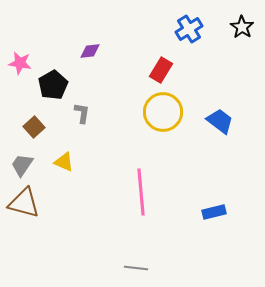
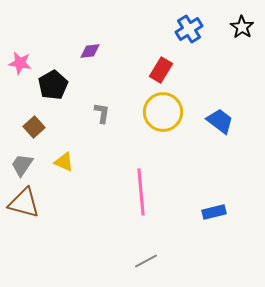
gray L-shape: moved 20 px right
gray line: moved 10 px right, 7 px up; rotated 35 degrees counterclockwise
